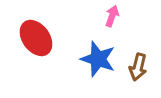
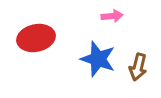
pink arrow: rotated 65 degrees clockwise
red ellipse: rotated 66 degrees counterclockwise
